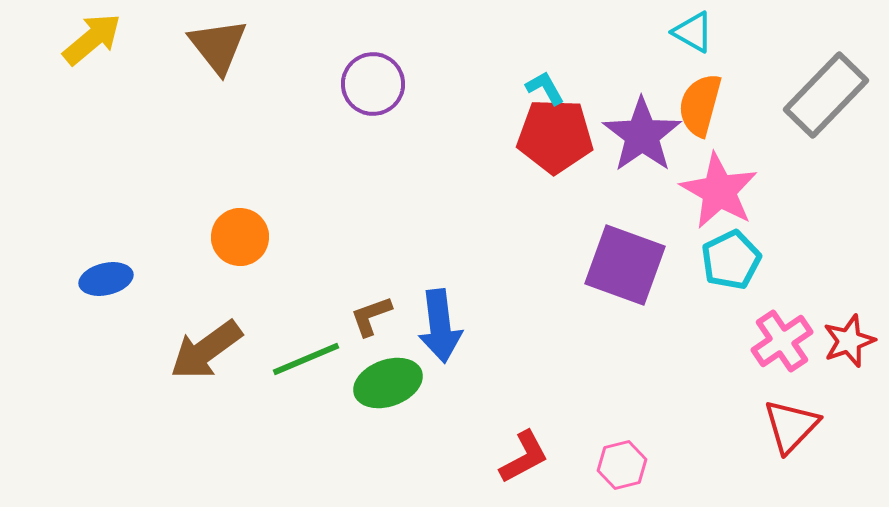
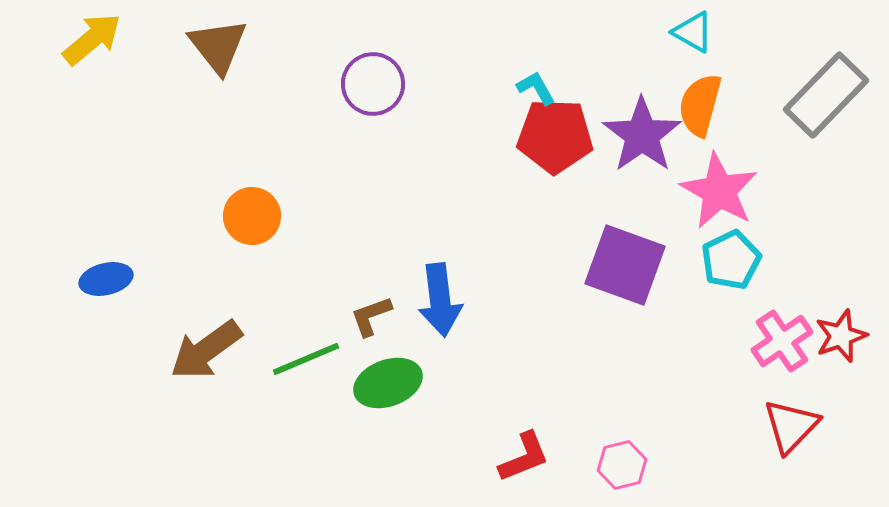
cyan L-shape: moved 9 px left
orange circle: moved 12 px right, 21 px up
blue arrow: moved 26 px up
red star: moved 8 px left, 5 px up
red L-shape: rotated 6 degrees clockwise
